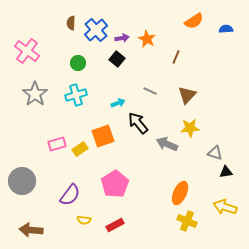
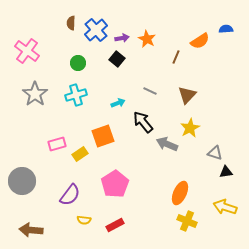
orange semicircle: moved 6 px right, 20 px down
black arrow: moved 5 px right, 1 px up
yellow star: rotated 24 degrees counterclockwise
yellow rectangle: moved 5 px down
